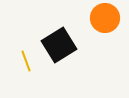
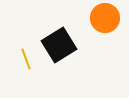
yellow line: moved 2 px up
